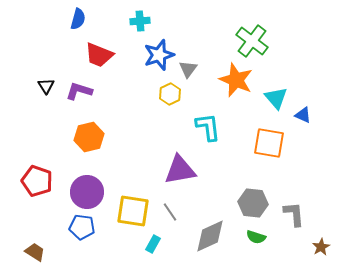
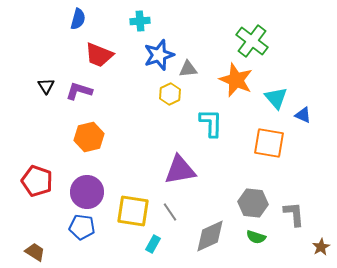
gray triangle: rotated 48 degrees clockwise
cyan L-shape: moved 3 px right, 4 px up; rotated 8 degrees clockwise
